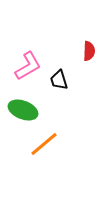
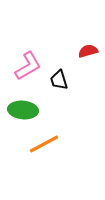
red semicircle: moved 1 px left; rotated 108 degrees counterclockwise
green ellipse: rotated 16 degrees counterclockwise
orange line: rotated 12 degrees clockwise
